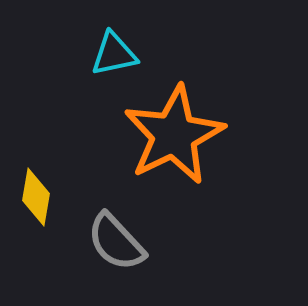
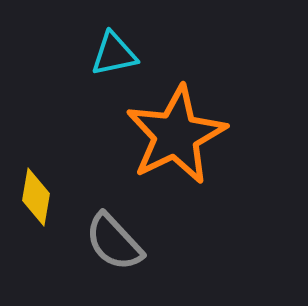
orange star: moved 2 px right
gray semicircle: moved 2 px left
